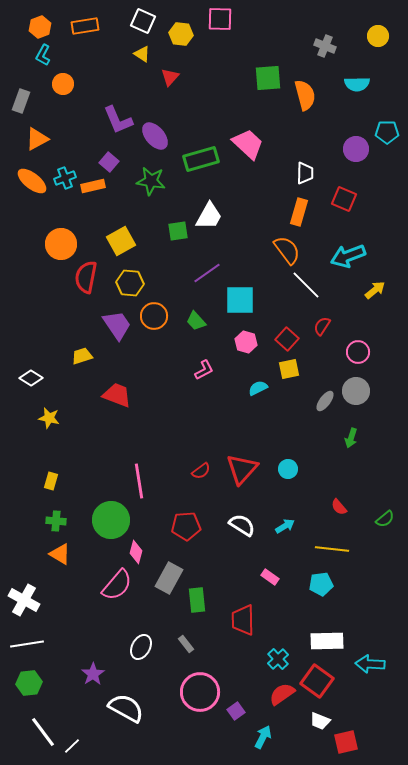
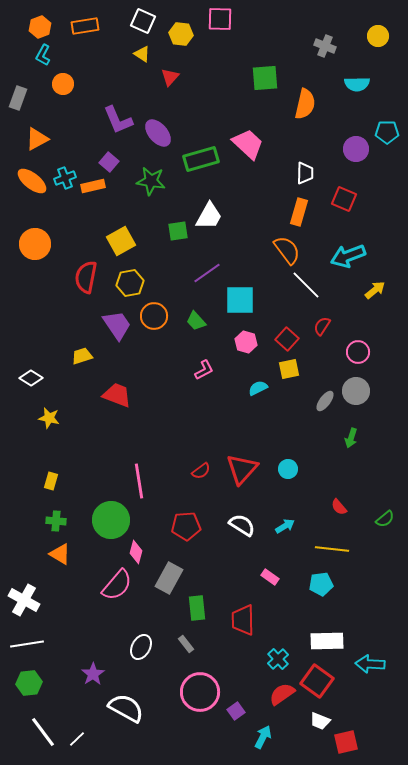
green square at (268, 78): moved 3 px left
orange semicircle at (305, 95): moved 9 px down; rotated 28 degrees clockwise
gray rectangle at (21, 101): moved 3 px left, 3 px up
purple ellipse at (155, 136): moved 3 px right, 3 px up
orange circle at (61, 244): moved 26 px left
yellow hexagon at (130, 283): rotated 16 degrees counterclockwise
green rectangle at (197, 600): moved 8 px down
white line at (72, 746): moved 5 px right, 7 px up
